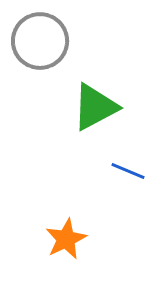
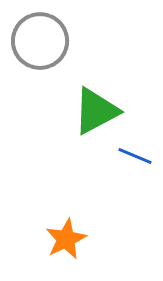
green triangle: moved 1 px right, 4 px down
blue line: moved 7 px right, 15 px up
